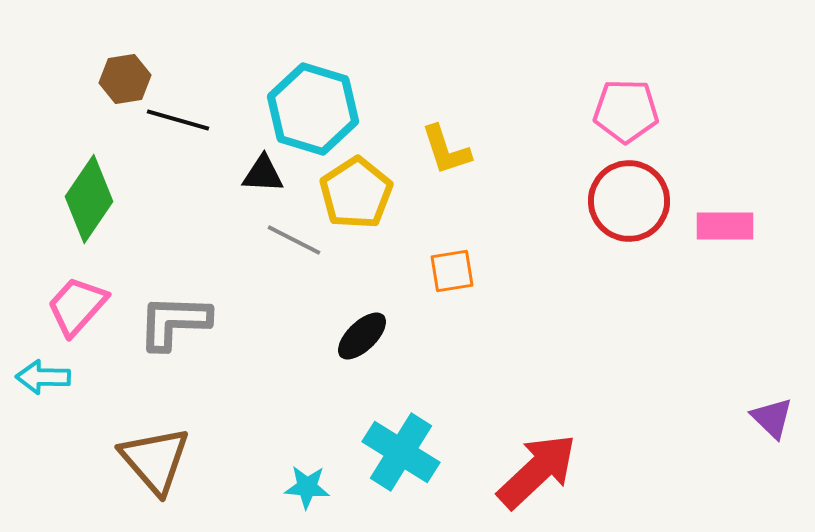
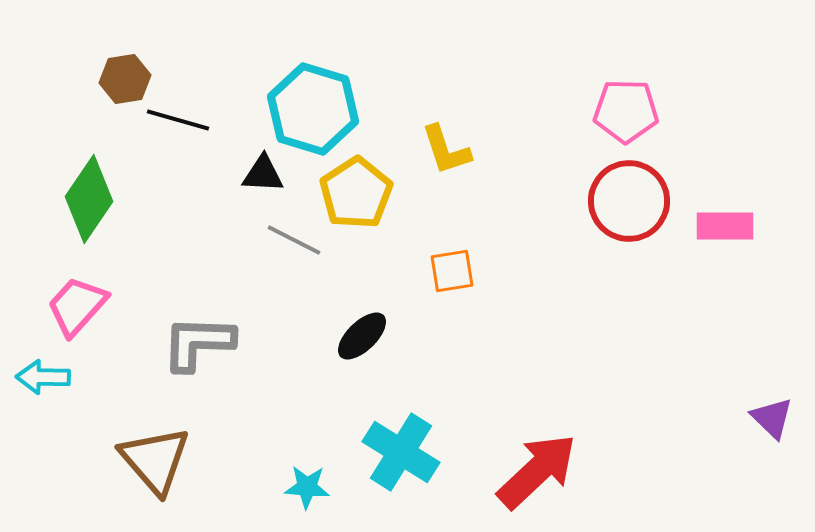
gray L-shape: moved 24 px right, 21 px down
